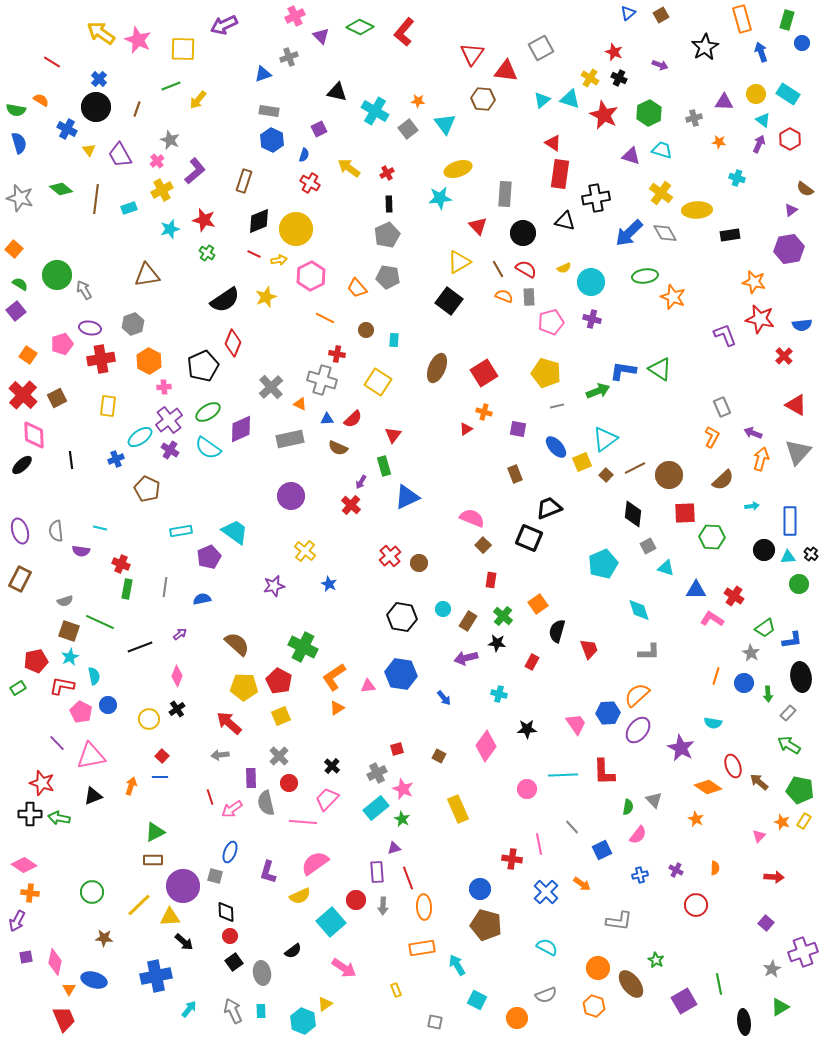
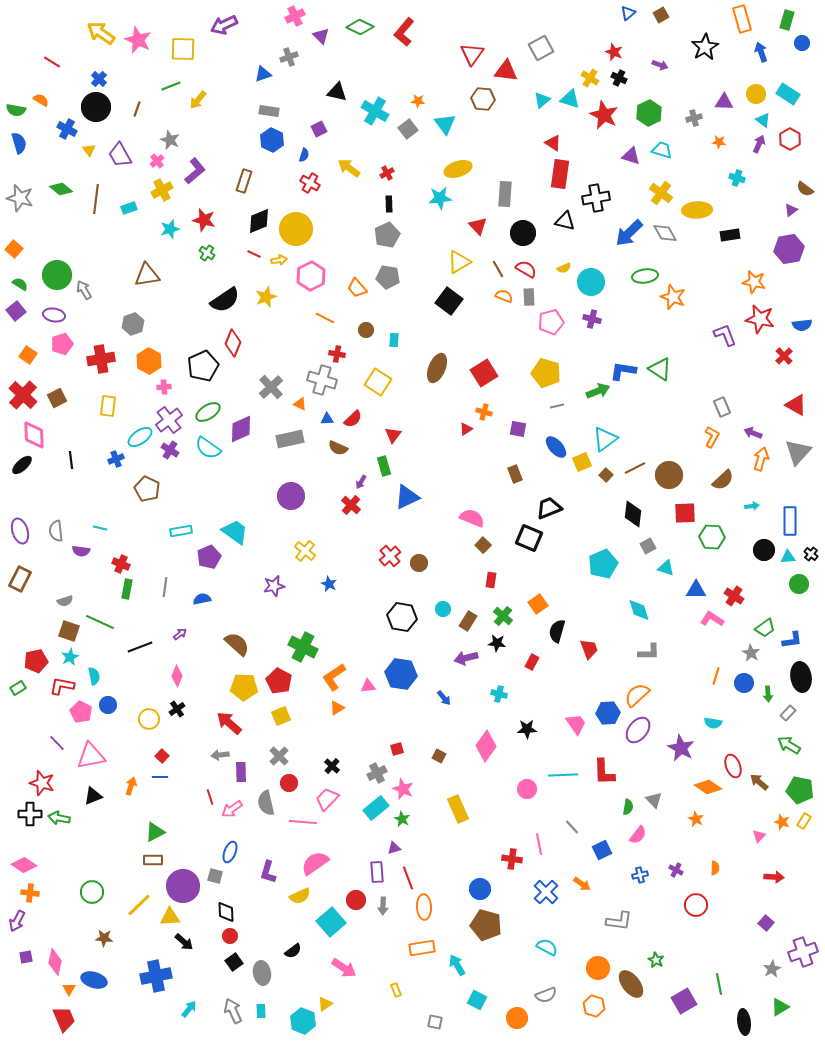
purple ellipse at (90, 328): moved 36 px left, 13 px up
purple rectangle at (251, 778): moved 10 px left, 6 px up
